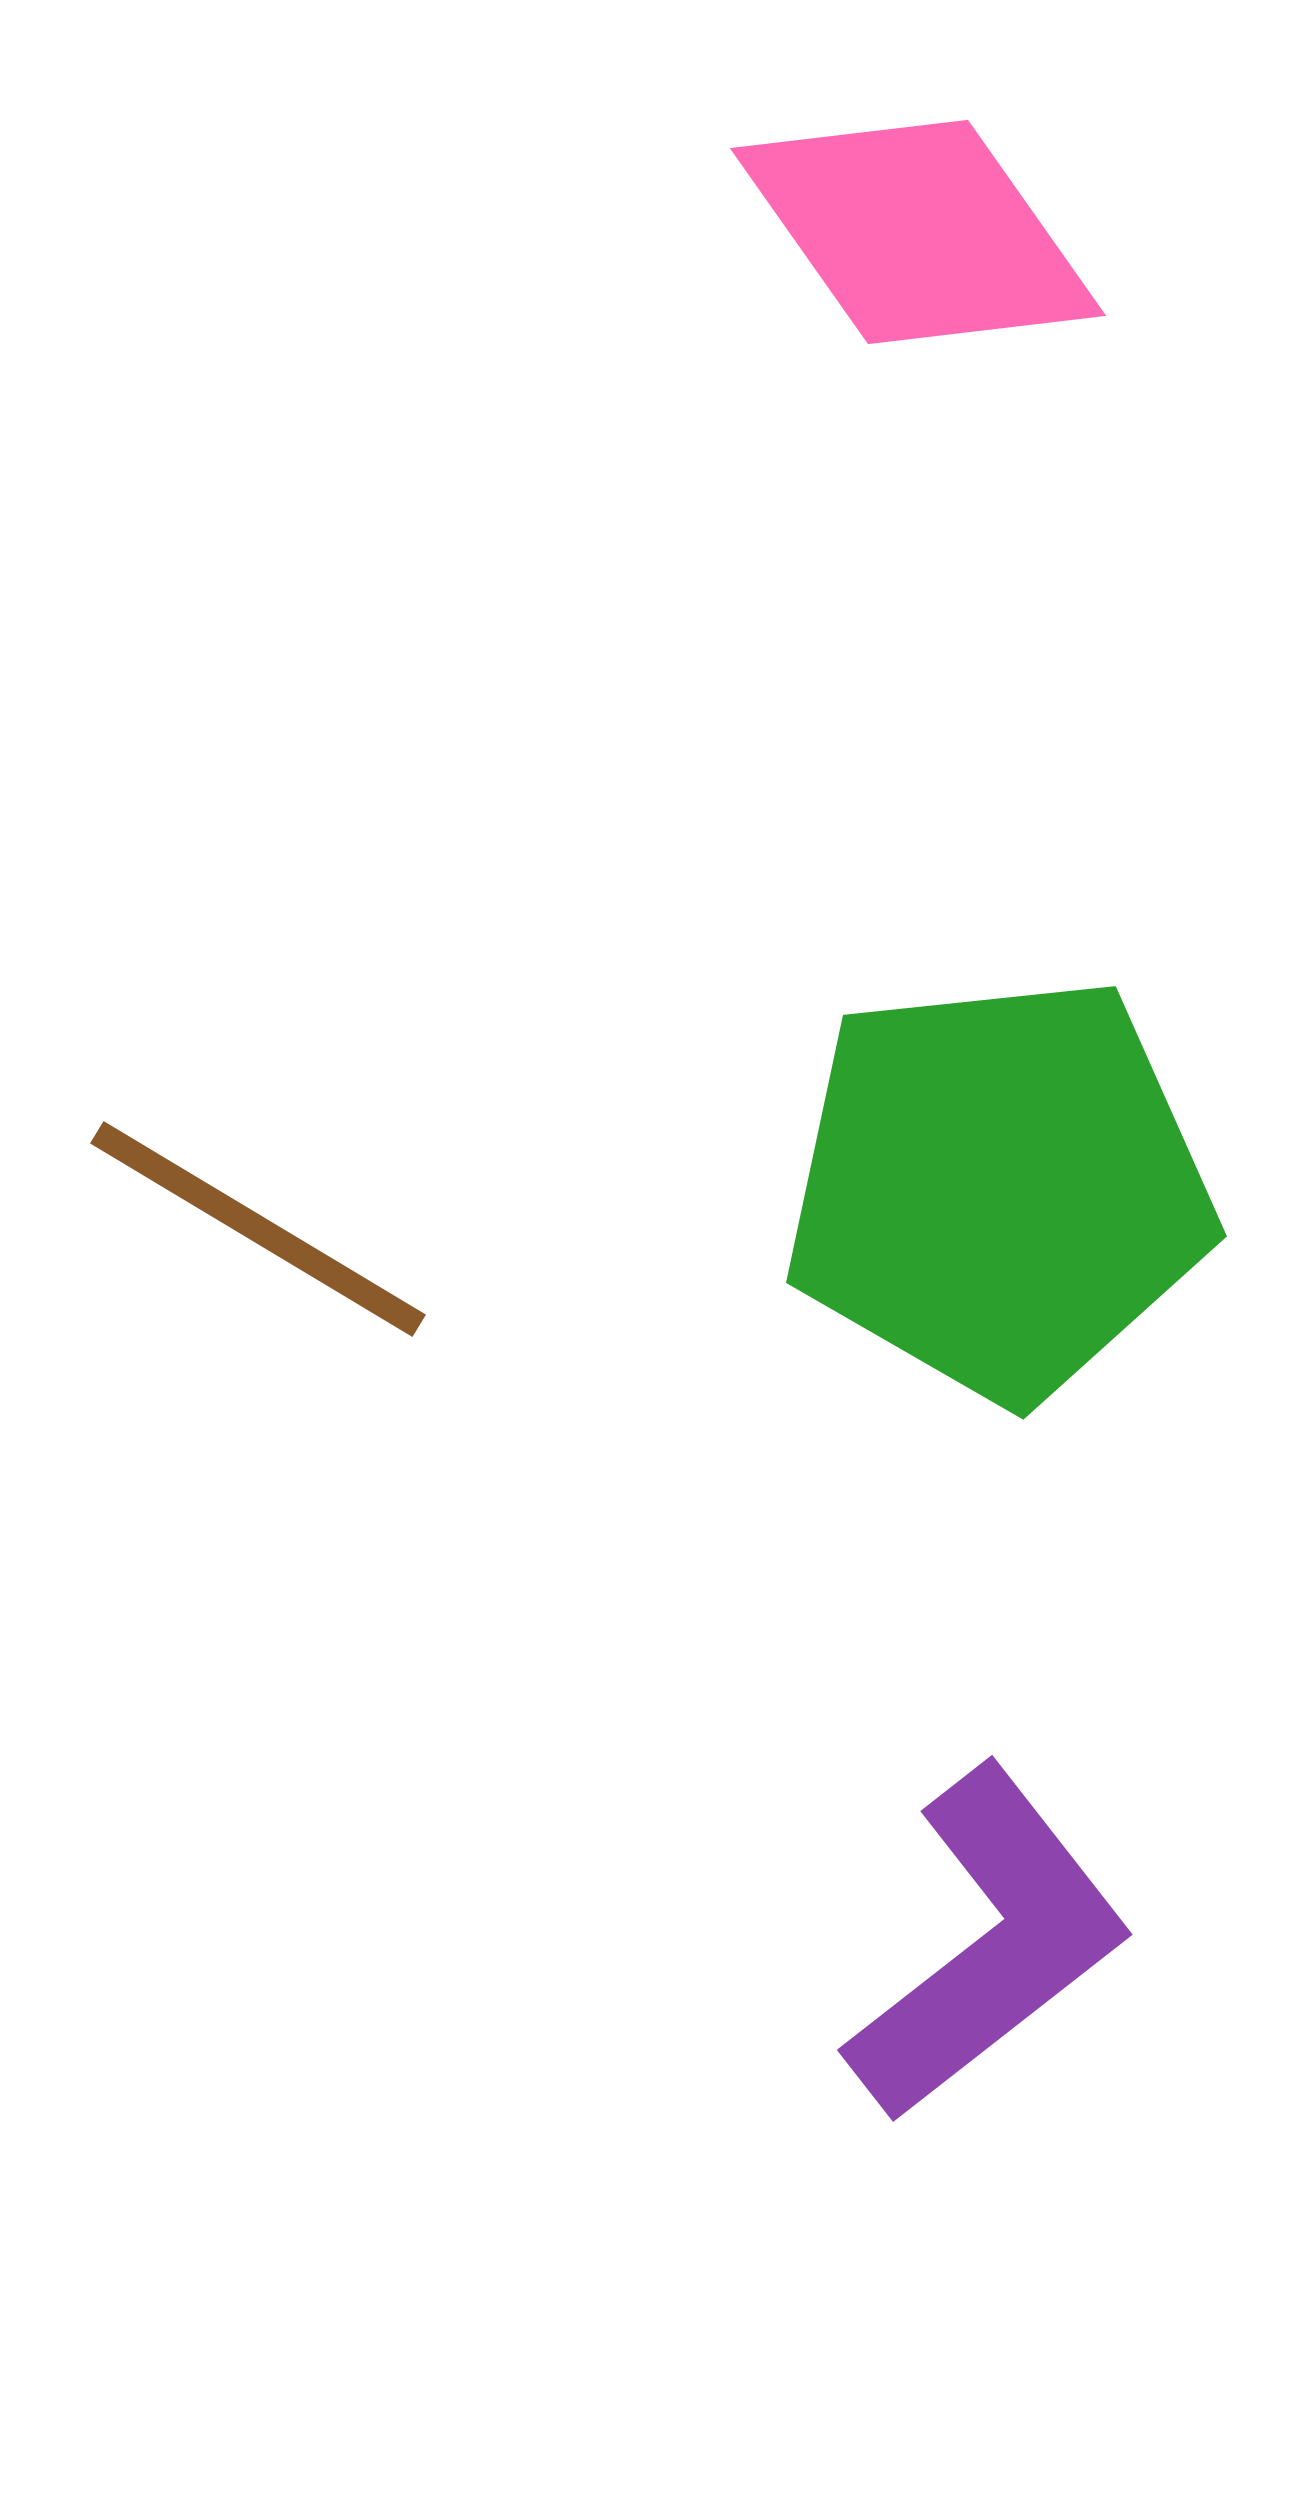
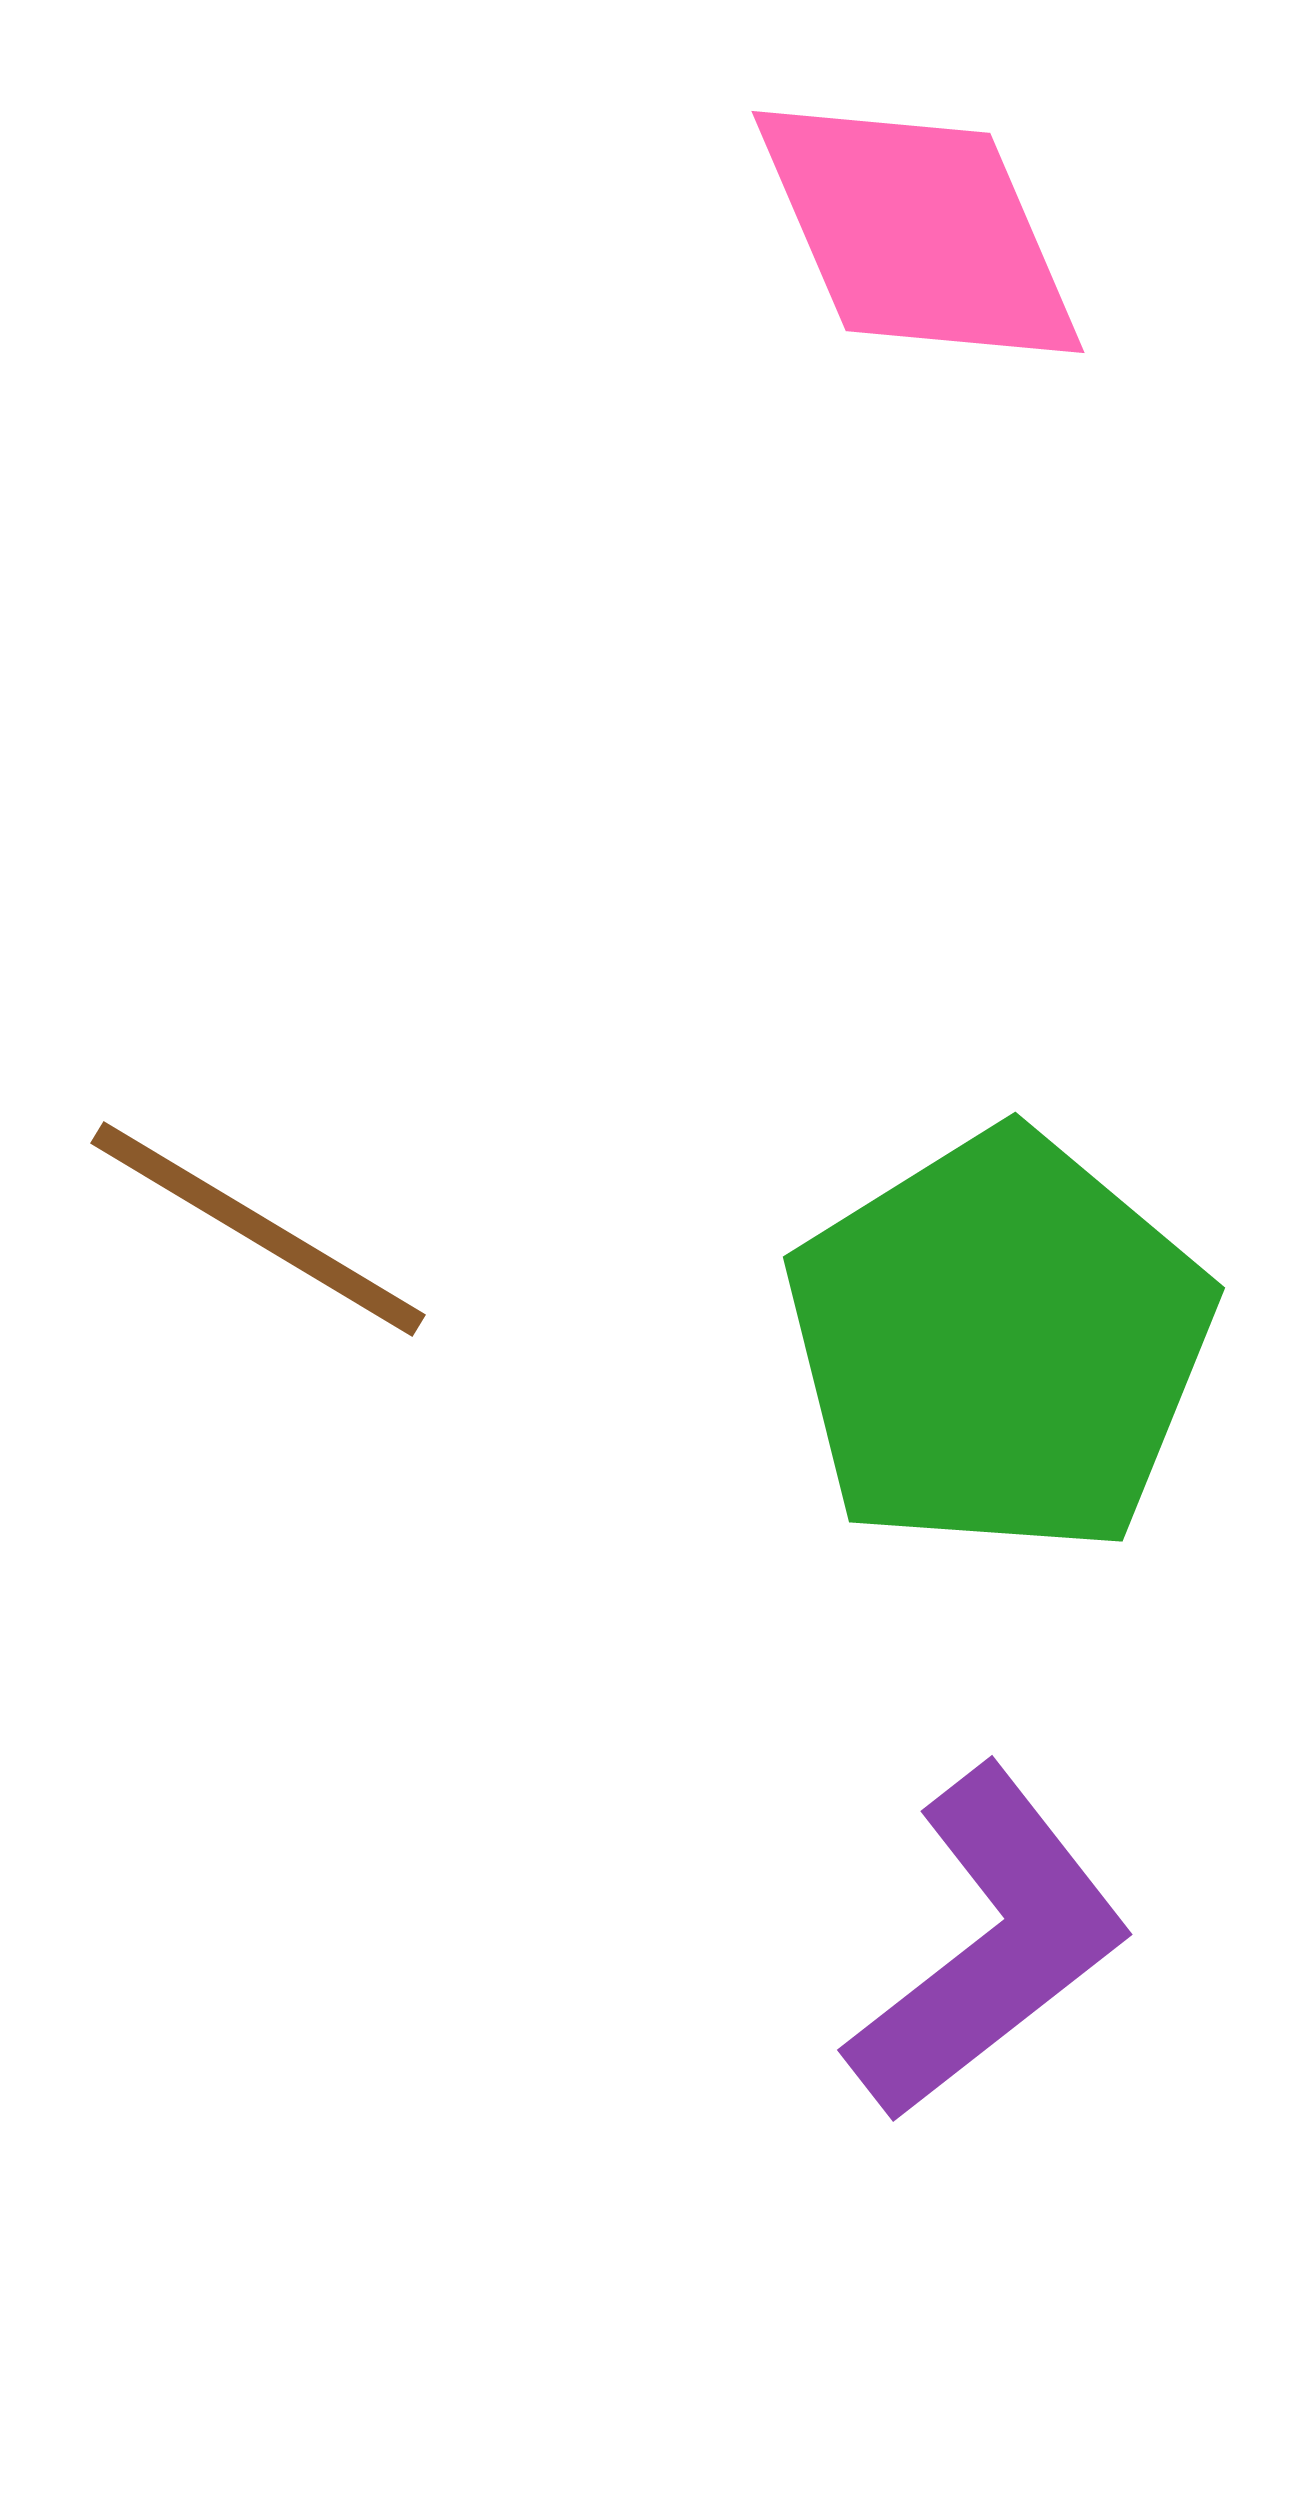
pink diamond: rotated 12 degrees clockwise
green pentagon: moved 156 px down; rotated 26 degrees counterclockwise
